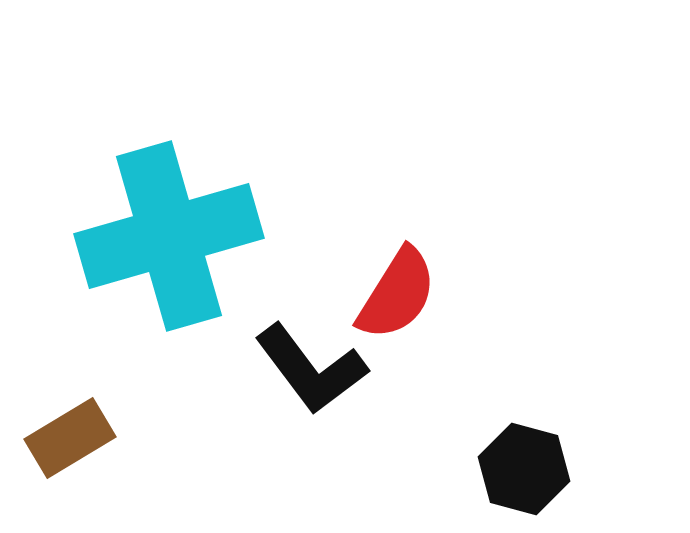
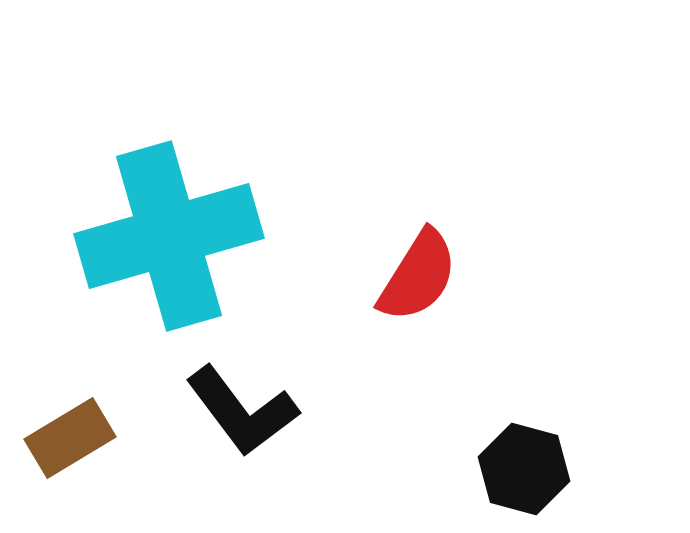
red semicircle: moved 21 px right, 18 px up
black L-shape: moved 69 px left, 42 px down
